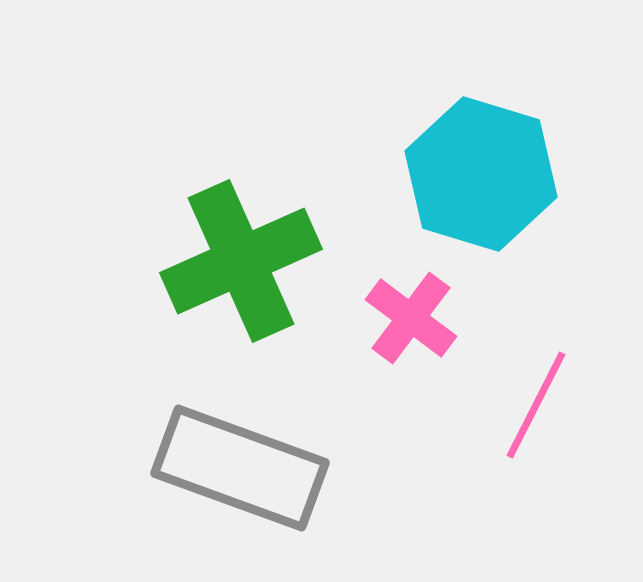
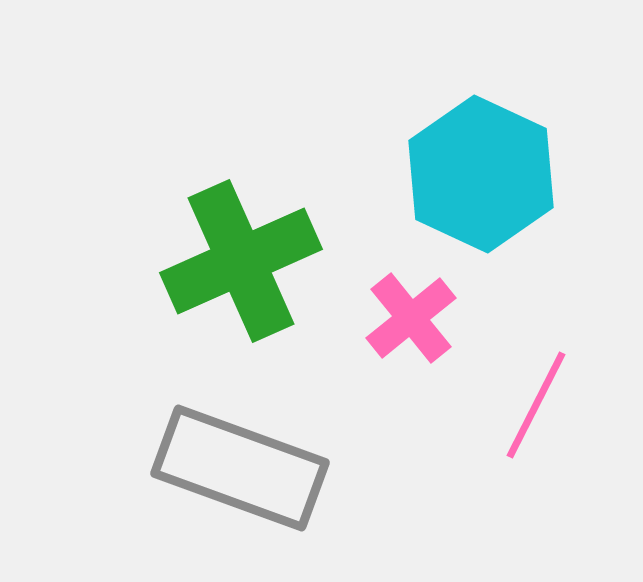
cyan hexagon: rotated 8 degrees clockwise
pink cross: rotated 14 degrees clockwise
